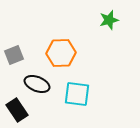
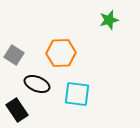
gray square: rotated 36 degrees counterclockwise
